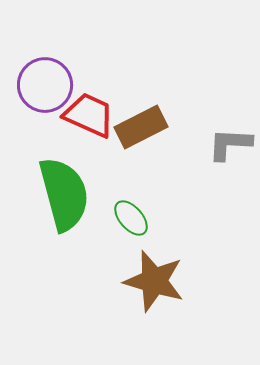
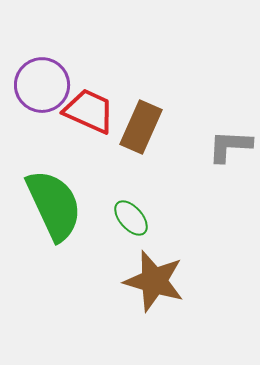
purple circle: moved 3 px left
red trapezoid: moved 4 px up
brown rectangle: rotated 39 degrees counterclockwise
gray L-shape: moved 2 px down
green semicircle: moved 10 px left, 11 px down; rotated 10 degrees counterclockwise
